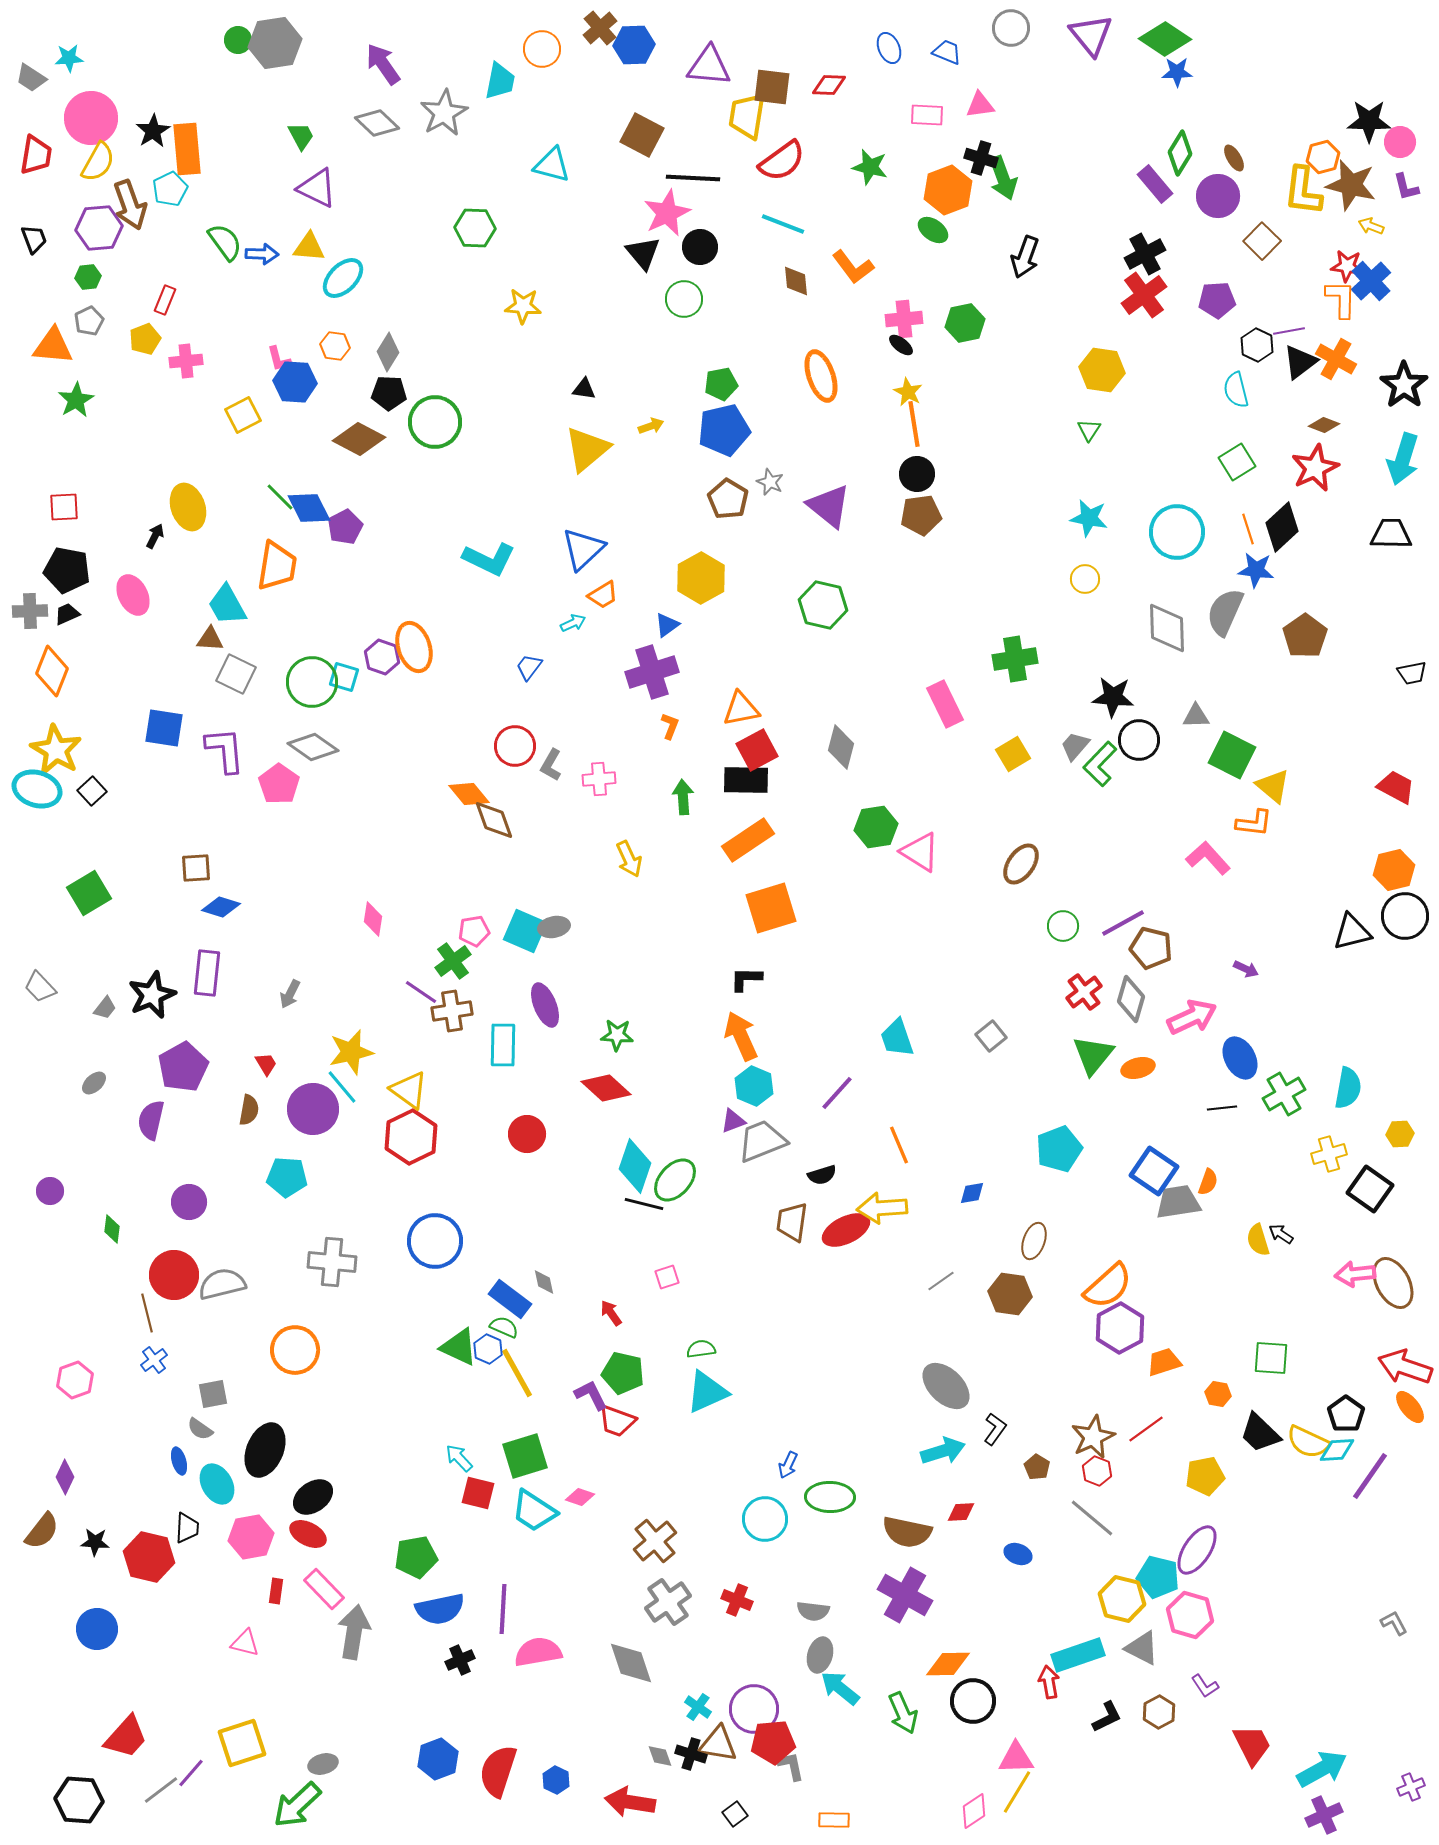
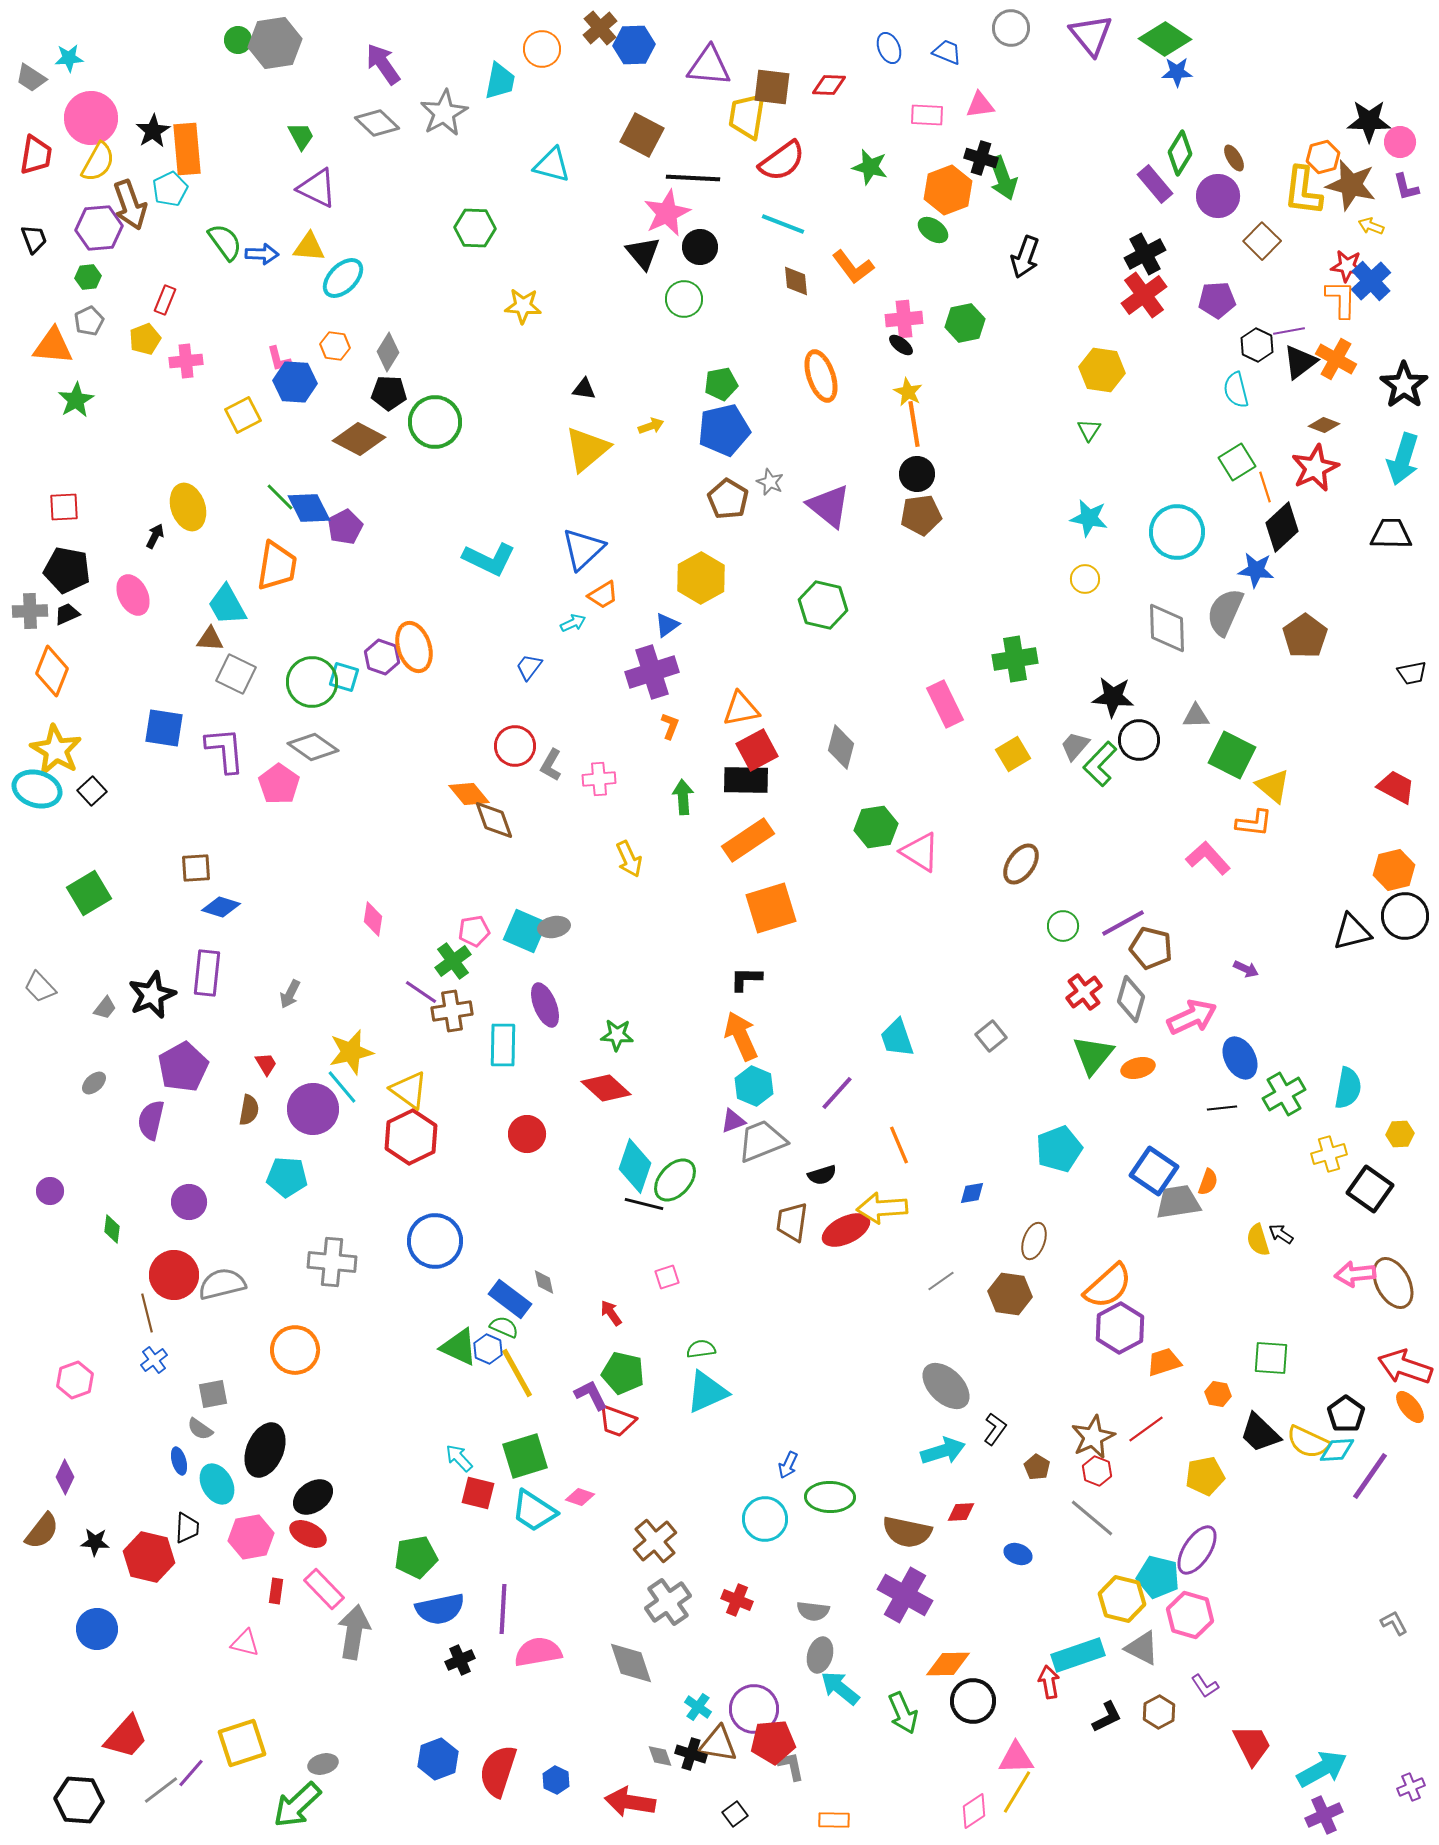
orange line at (1248, 529): moved 17 px right, 42 px up
